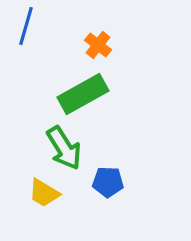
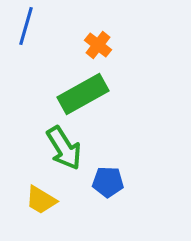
yellow trapezoid: moved 3 px left, 7 px down
